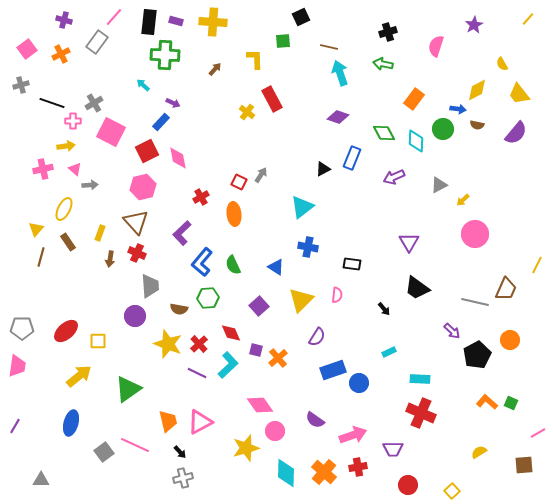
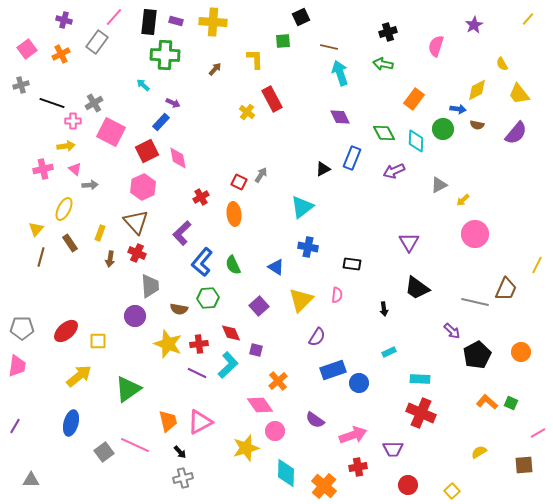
purple diamond at (338, 117): moved 2 px right; rotated 45 degrees clockwise
purple arrow at (394, 177): moved 6 px up
pink hexagon at (143, 187): rotated 10 degrees counterclockwise
brown rectangle at (68, 242): moved 2 px right, 1 px down
black arrow at (384, 309): rotated 32 degrees clockwise
orange circle at (510, 340): moved 11 px right, 12 px down
red cross at (199, 344): rotated 36 degrees clockwise
orange cross at (278, 358): moved 23 px down
orange cross at (324, 472): moved 14 px down
gray triangle at (41, 480): moved 10 px left
